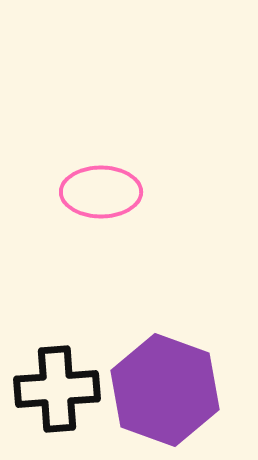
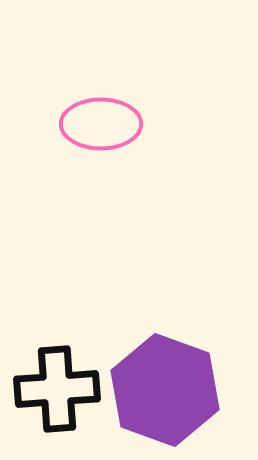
pink ellipse: moved 68 px up
